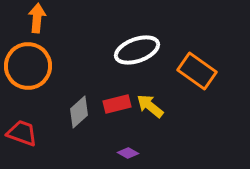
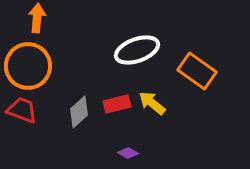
yellow arrow: moved 2 px right, 3 px up
red trapezoid: moved 23 px up
